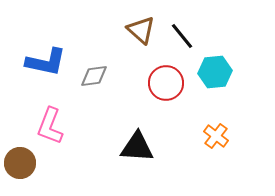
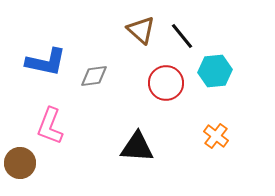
cyan hexagon: moved 1 px up
